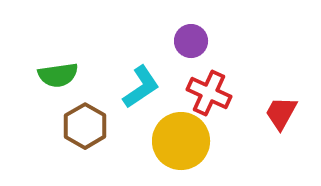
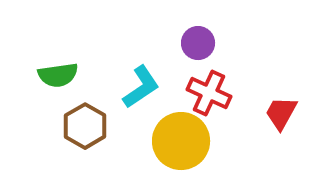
purple circle: moved 7 px right, 2 px down
